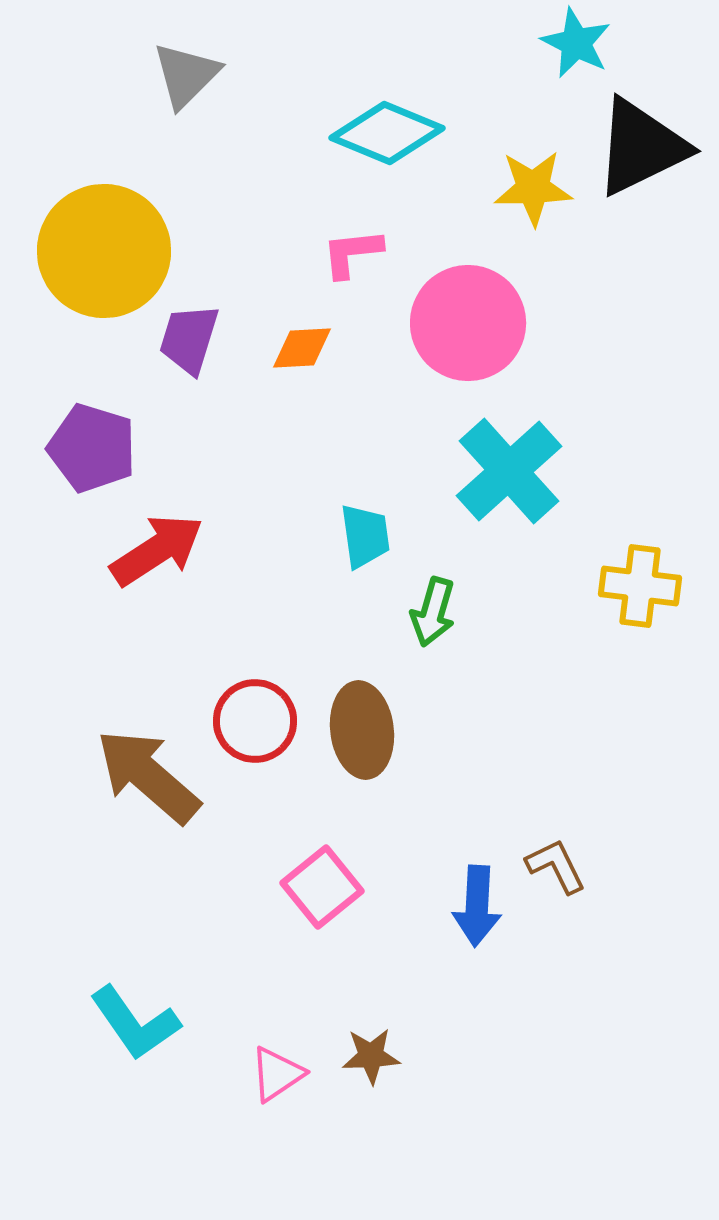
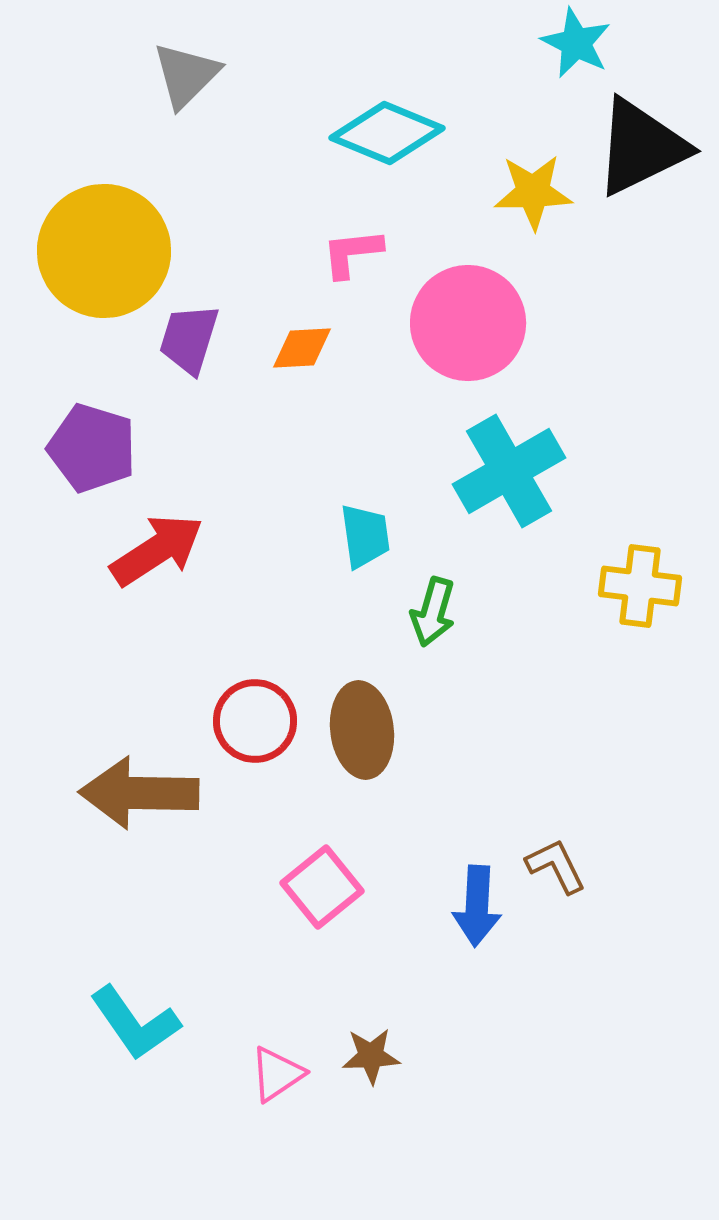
yellow star: moved 4 px down
cyan cross: rotated 12 degrees clockwise
brown arrow: moved 9 px left, 17 px down; rotated 40 degrees counterclockwise
